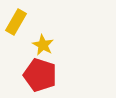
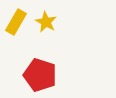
yellow star: moved 3 px right, 23 px up
